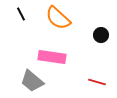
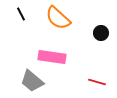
black circle: moved 2 px up
